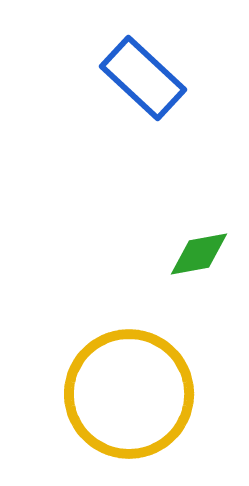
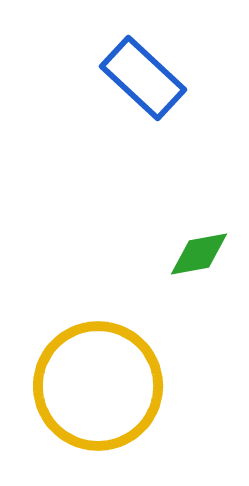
yellow circle: moved 31 px left, 8 px up
